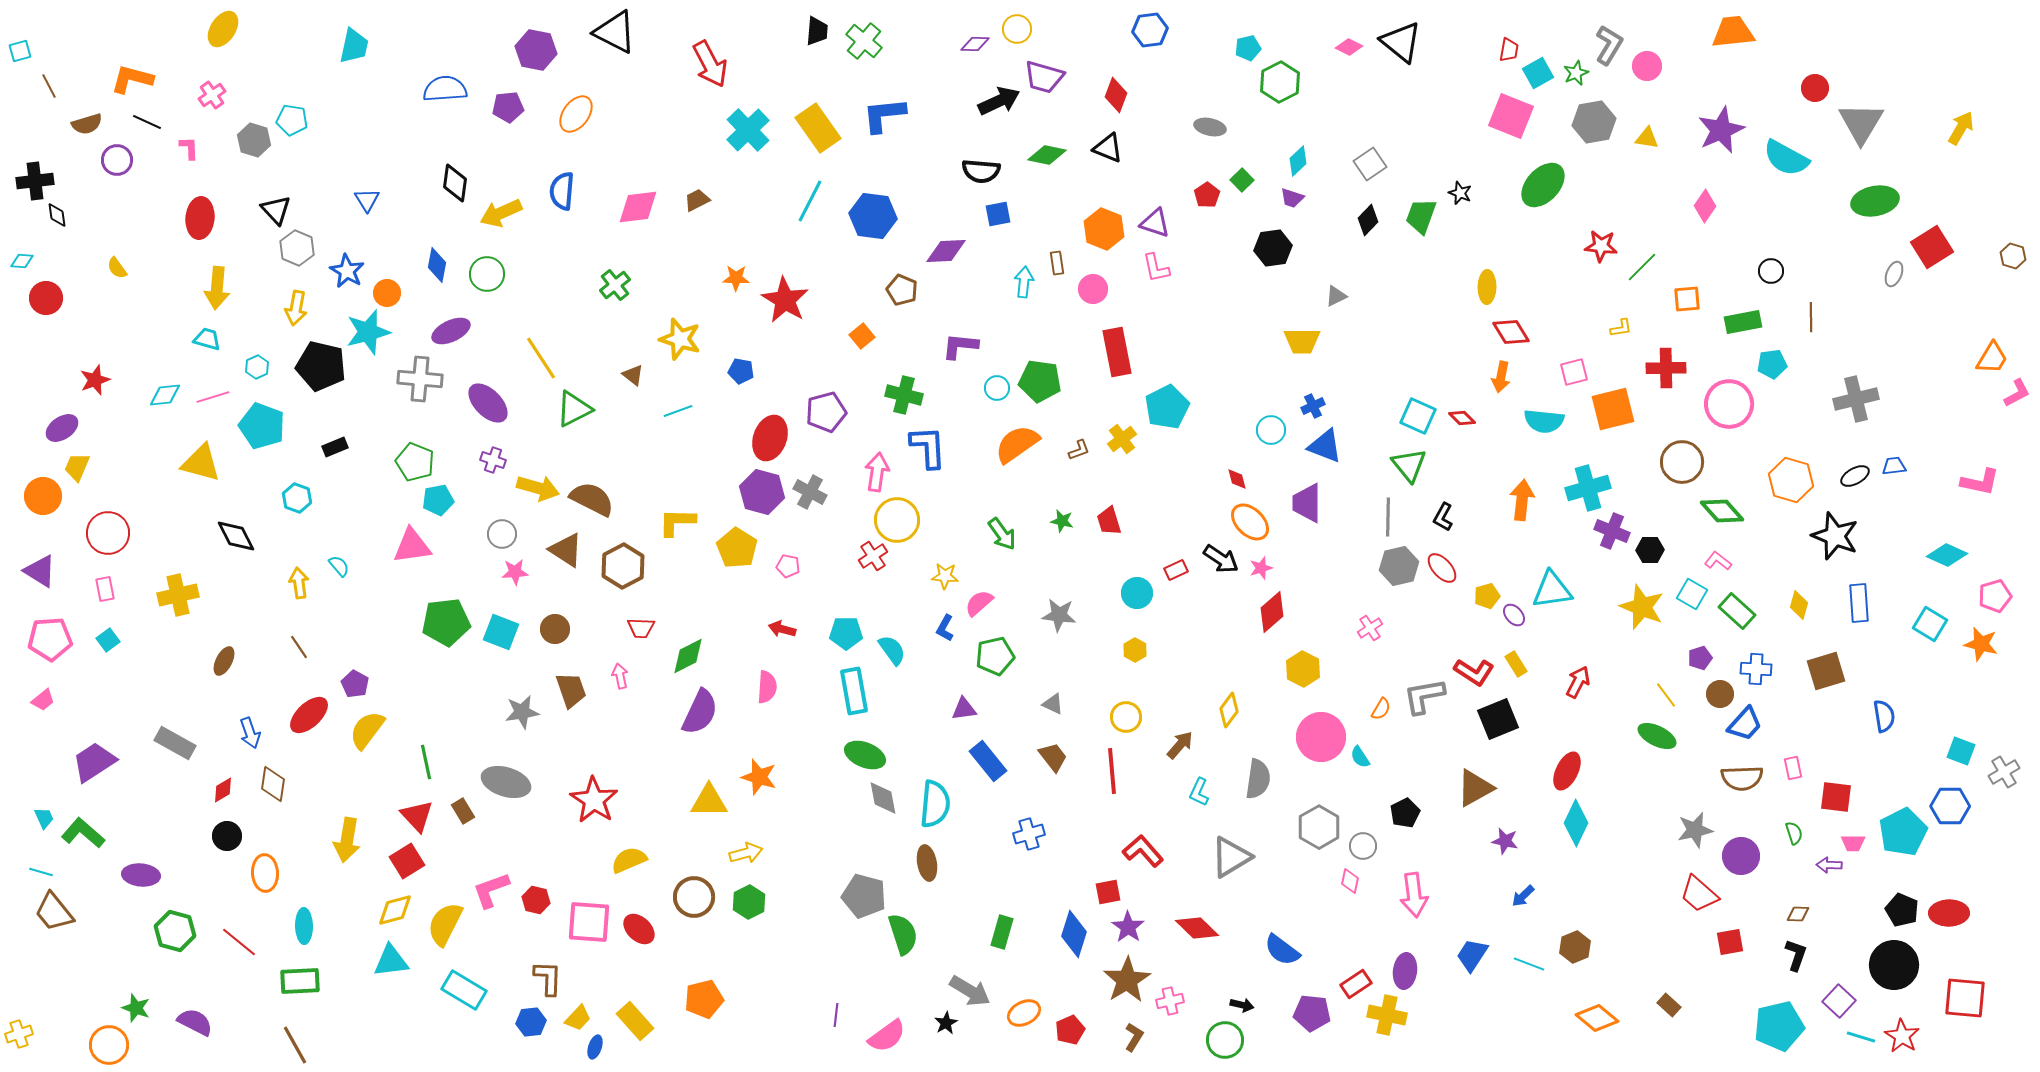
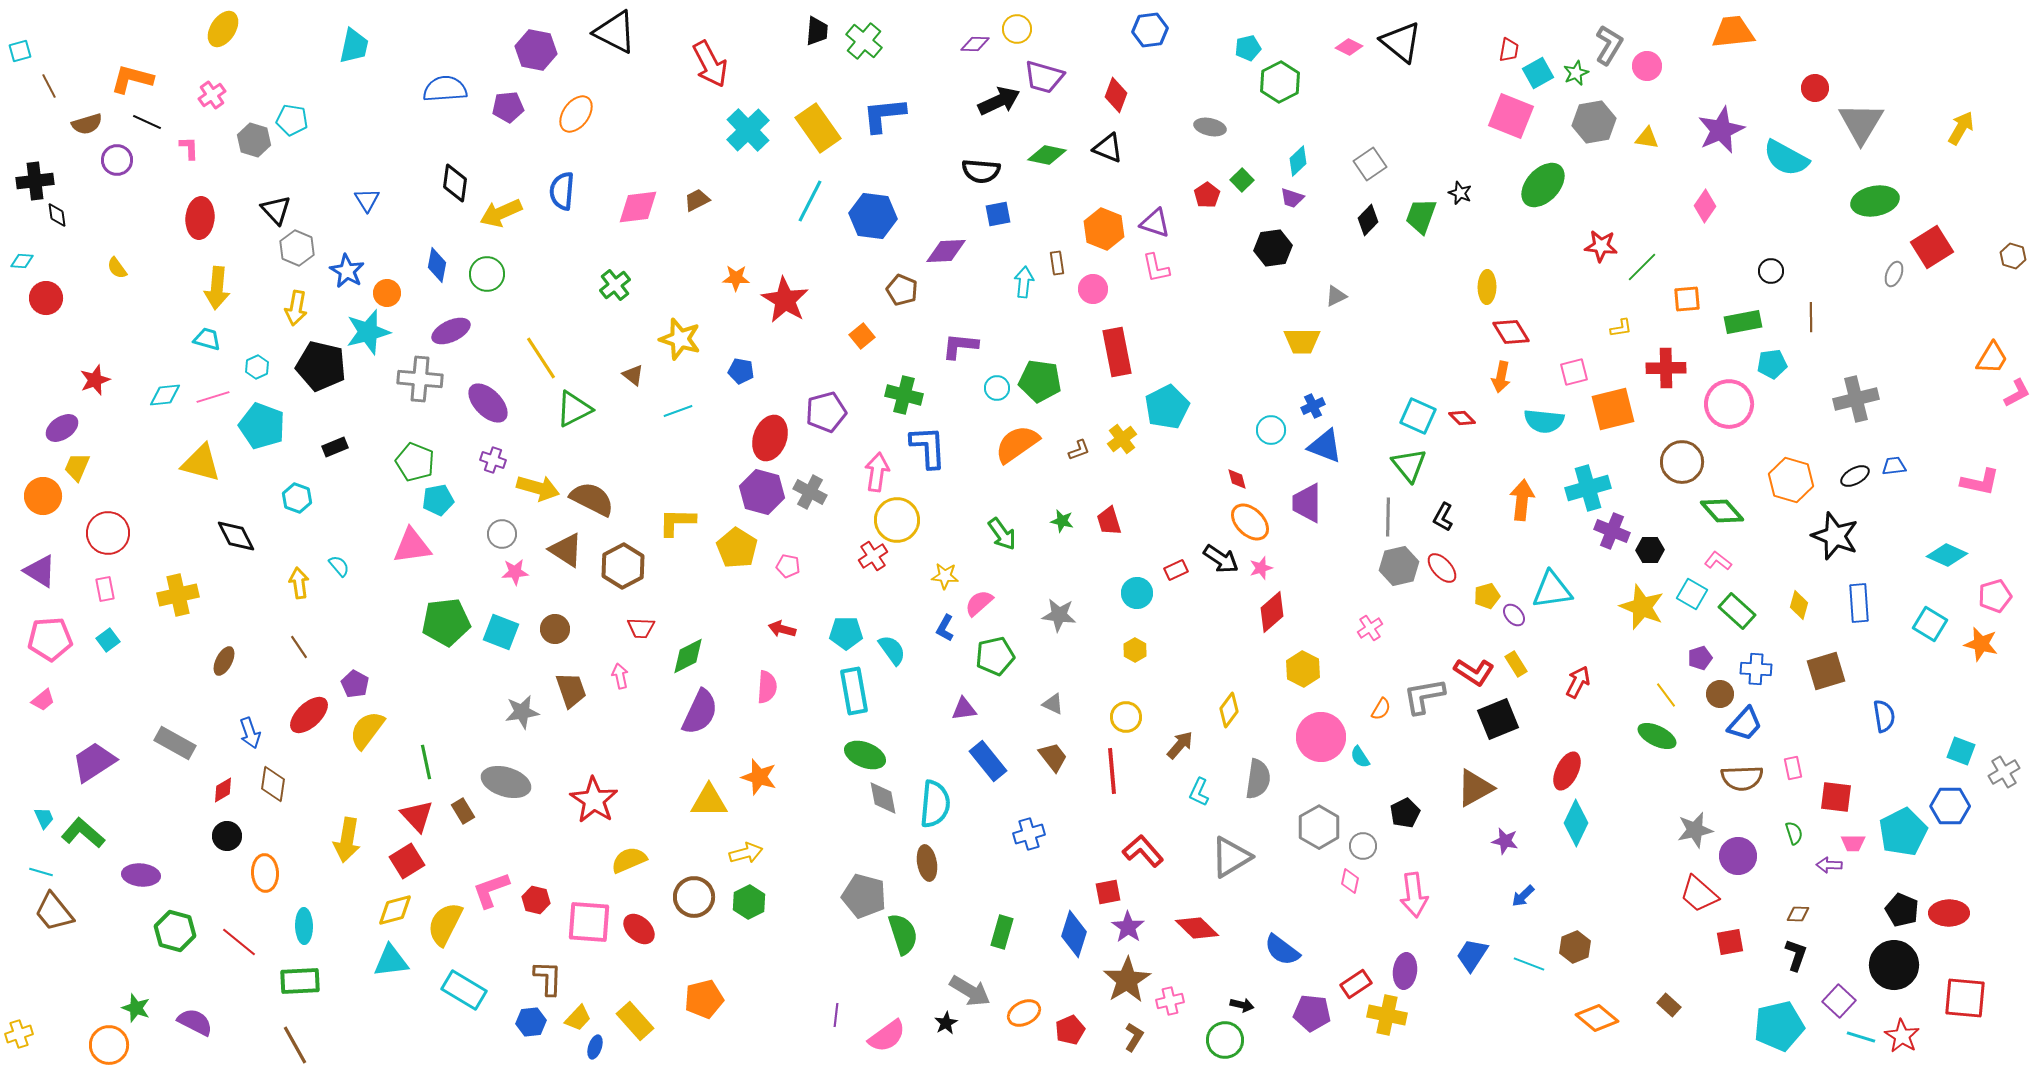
purple circle at (1741, 856): moved 3 px left
